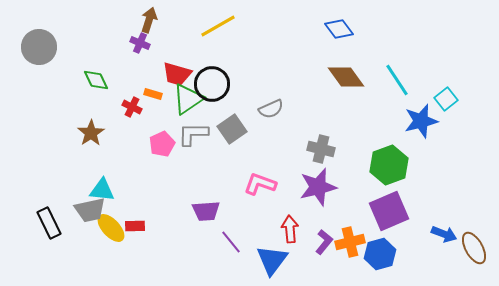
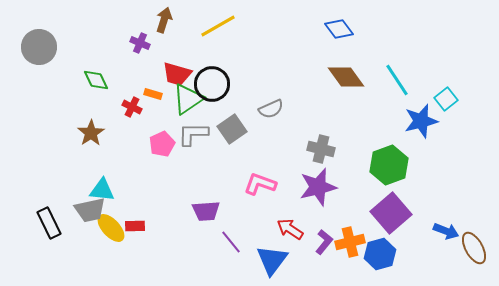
brown arrow: moved 15 px right
purple square: moved 2 px right, 2 px down; rotated 18 degrees counterclockwise
red arrow: rotated 52 degrees counterclockwise
blue arrow: moved 2 px right, 3 px up
